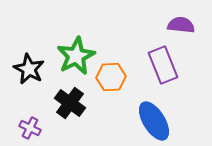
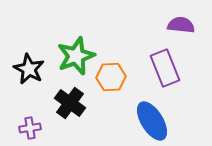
green star: rotated 6 degrees clockwise
purple rectangle: moved 2 px right, 3 px down
blue ellipse: moved 2 px left
purple cross: rotated 35 degrees counterclockwise
